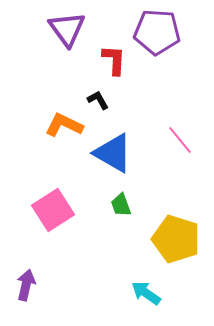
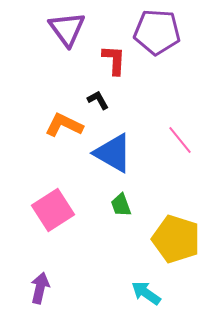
purple arrow: moved 14 px right, 3 px down
